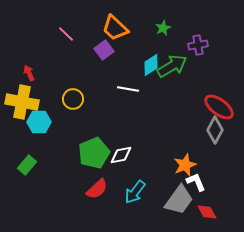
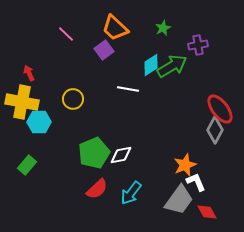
red ellipse: moved 1 px right, 2 px down; rotated 16 degrees clockwise
cyan arrow: moved 4 px left, 1 px down
